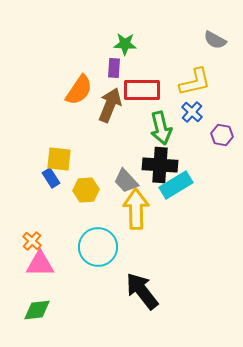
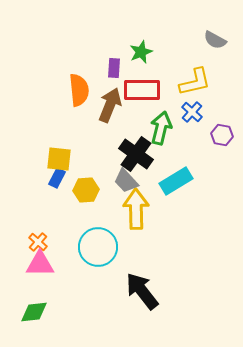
green star: moved 16 px right, 8 px down; rotated 25 degrees counterclockwise
orange semicircle: rotated 40 degrees counterclockwise
green arrow: rotated 152 degrees counterclockwise
black cross: moved 24 px left, 11 px up; rotated 32 degrees clockwise
blue rectangle: moved 6 px right; rotated 60 degrees clockwise
cyan rectangle: moved 4 px up
orange cross: moved 6 px right, 1 px down
green diamond: moved 3 px left, 2 px down
